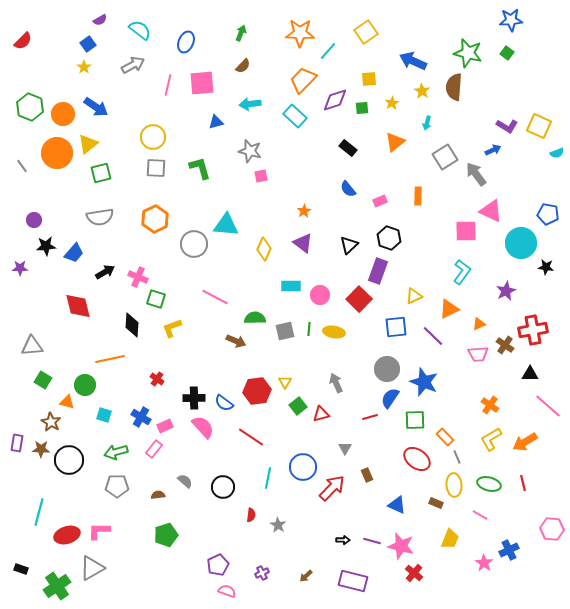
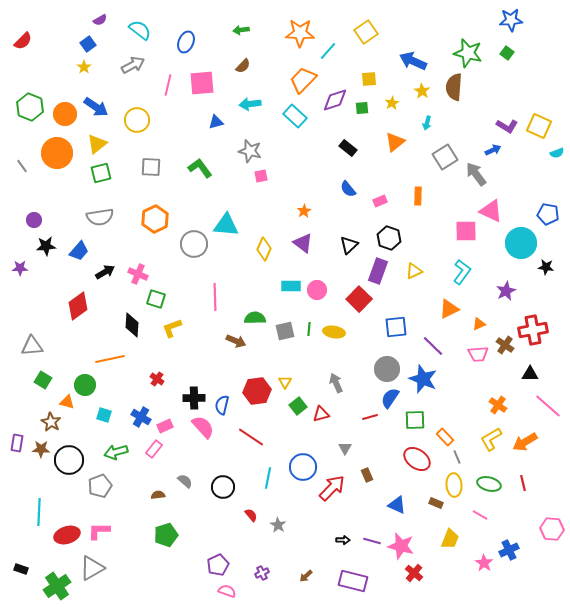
green arrow at (241, 33): moved 3 px up; rotated 119 degrees counterclockwise
orange circle at (63, 114): moved 2 px right
yellow circle at (153, 137): moved 16 px left, 17 px up
yellow triangle at (88, 144): moved 9 px right
gray square at (156, 168): moved 5 px left, 1 px up
green L-shape at (200, 168): rotated 20 degrees counterclockwise
blue trapezoid at (74, 253): moved 5 px right, 2 px up
pink cross at (138, 277): moved 3 px up
pink circle at (320, 295): moved 3 px left, 5 px up
yellow triangle at (414, 296): moved 25 px up
pink line at (215, 297): rotated 60 degrees clockwise
red diamond at (78, 306): rotated 68 degrees clockwise
purple line at (433, 336): moved 10 px down
blue star at (424, 382): moved 1 px left, 3 px up
blue semicircle at (224, 403): moved 2 px left, 2 px down; rotated 66 degrees clockwise
orange cross at (490, 405): moved 8 px right
gray pentagon at (117, 486): moved 17 px left; rotated 20 degrees counterclockwise
cyan line at (39, 512): rotated 12 degrees counterclockwise
red semicircle at (251, 515): rotated 48 degrees counterclockwise
